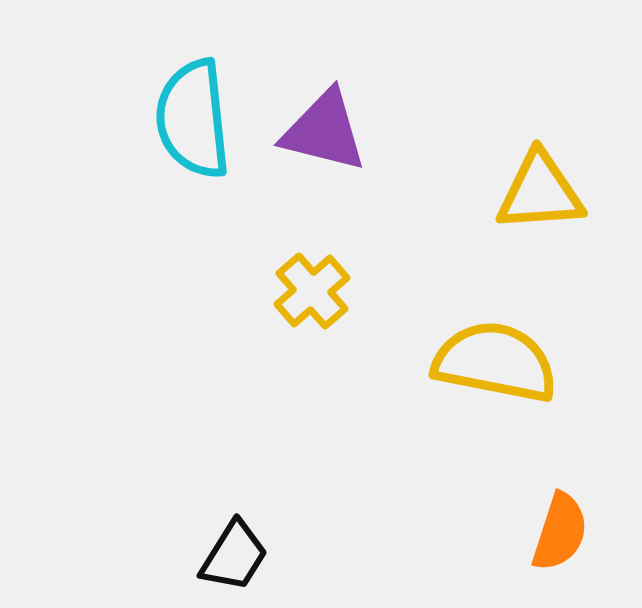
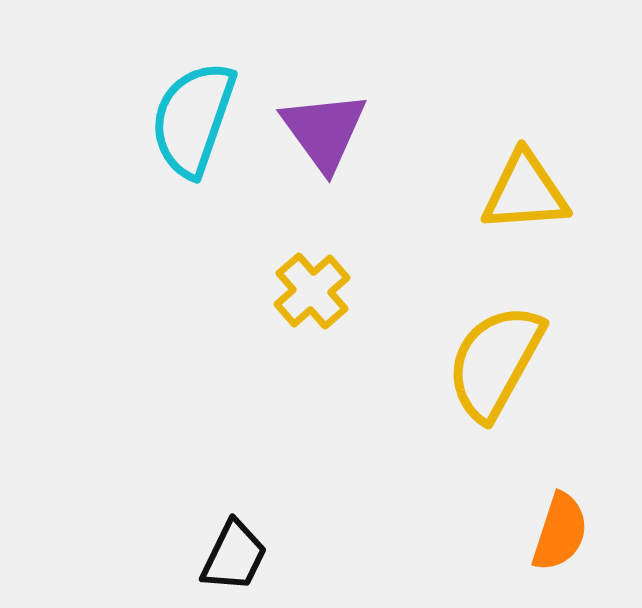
cyan semicircle: rotated 25 degrees clockwise
purple triangle: rotated 40 degrees clockwise
yellow triangle: moved 15 px left
yellow semicircle: rotated 72 degrees counterclockwise
black trapezoid: rotated 6 degrees counterclockwise
